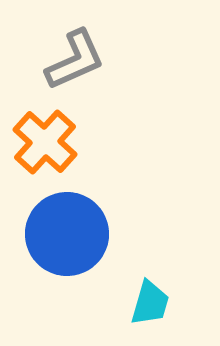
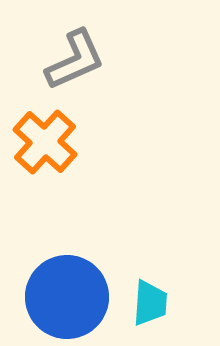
blue circle: moved 63 px down
cyan trapezoid: rotated 12 degrees counterclockwise
